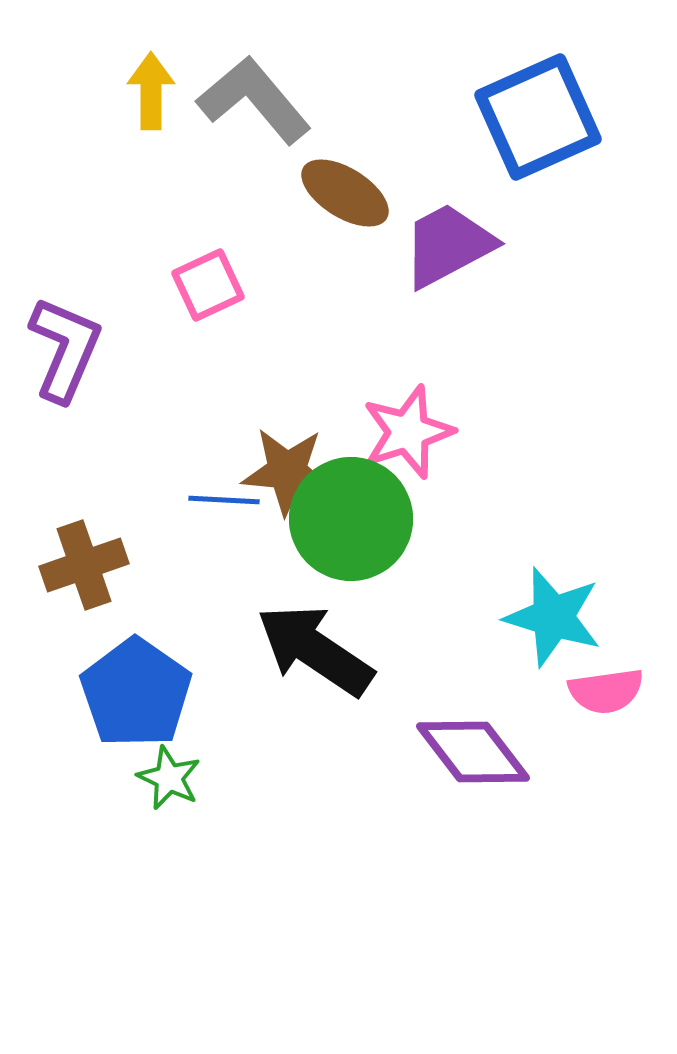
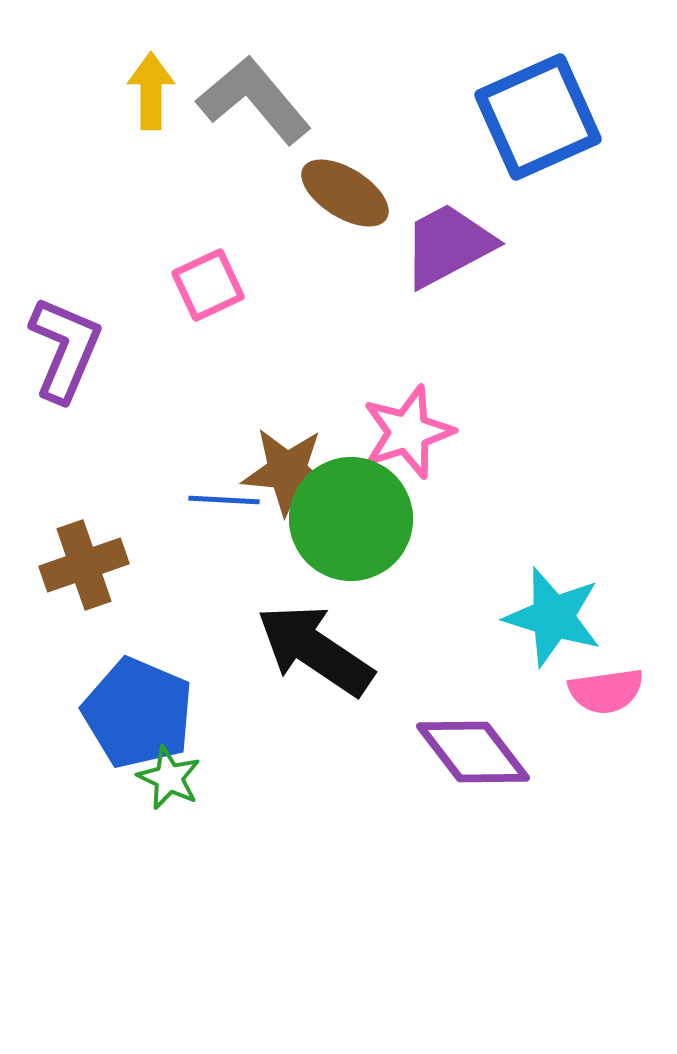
blue pentagon: moved 2 px right, 20 px down; rotated 12 degrees counterclockwise
